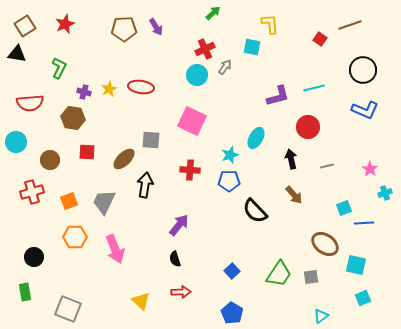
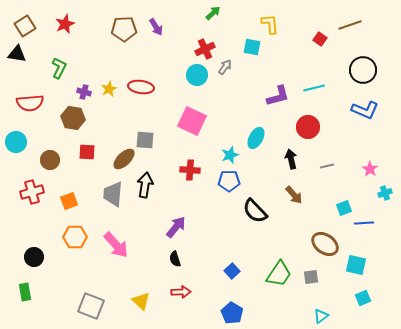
gray square at (151, 140): moved 6 px left
gray trapezoid at (104, 202): moved 9 px right, 8 px up; rotated 20 degrees counterclockwise
purple arrow at (179, 225): moved 3 px left, 2 px down
pink arrow at (115, 249): moved 1 px right, 4 px up; rotated 20 degrees counterclockwise
gray square at (68, 309): moved 23 px right, 3 px up
